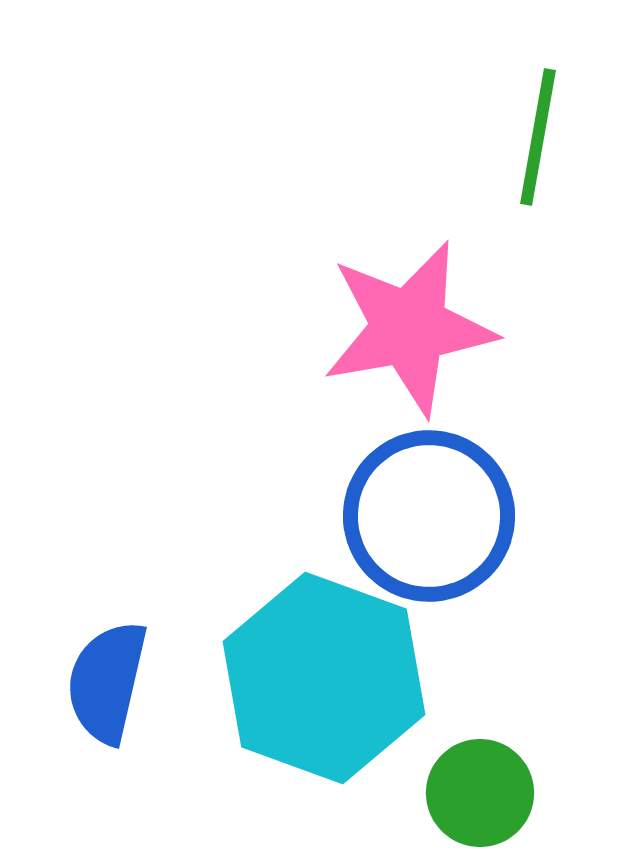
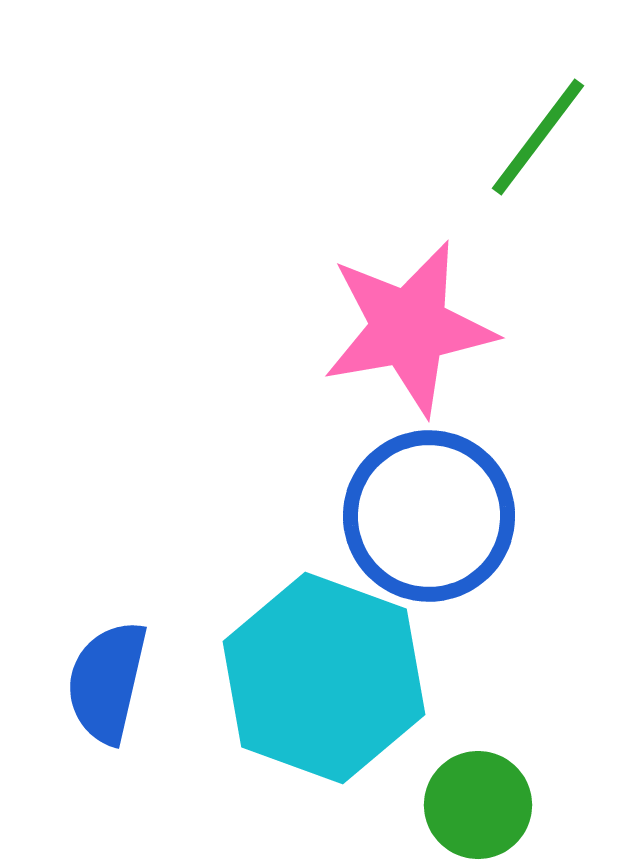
green line: rotated 27 degrees clockwise
green circle: moved 2 px left, 12 px down
